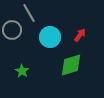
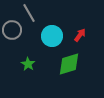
cyan circle: moved 2 px right, 1 px up
green diamond: moved 2 px left, 1 px up
green star: moved 6 px right, 7 px up
